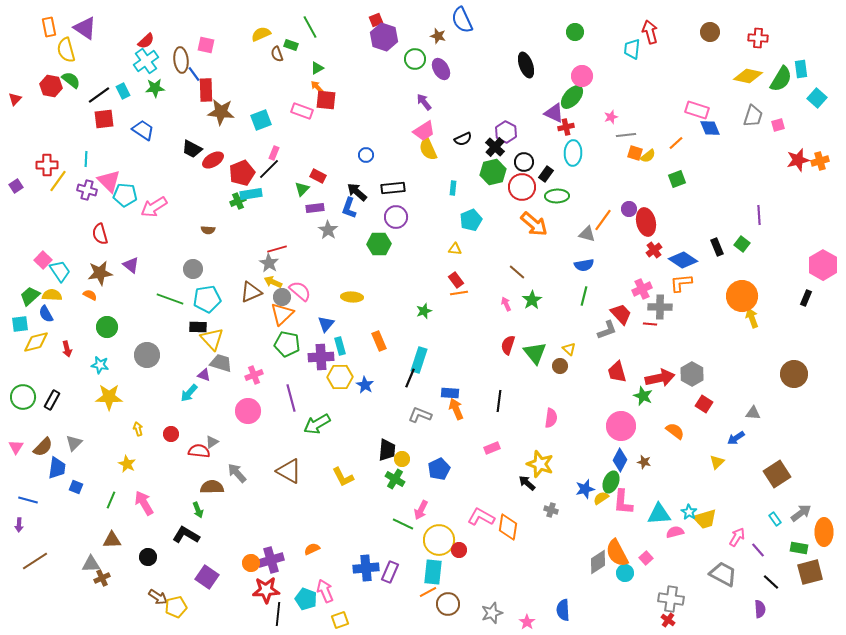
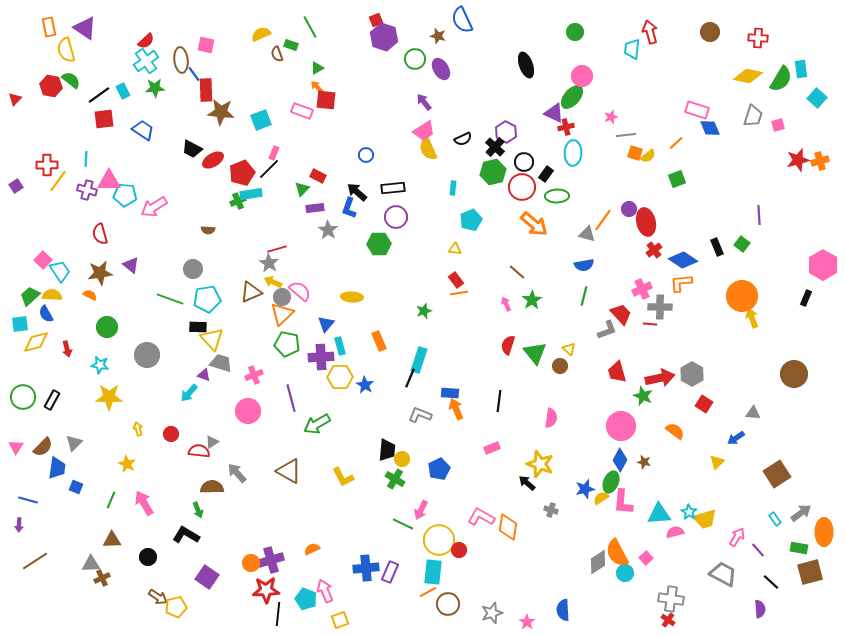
pink triangle at (109, 181): rotated 45 degrees counterclockwise
